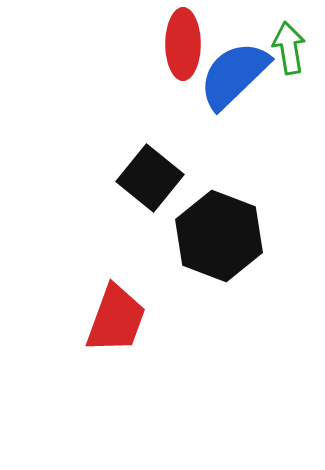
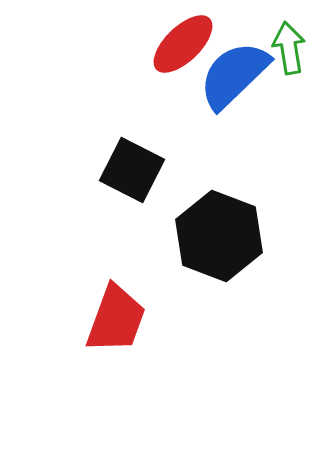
red ellipse: rotated 46 degrees clockwise
black square: moved 18 px left, 8 px up; rotated 12 degrees counterclockwise
